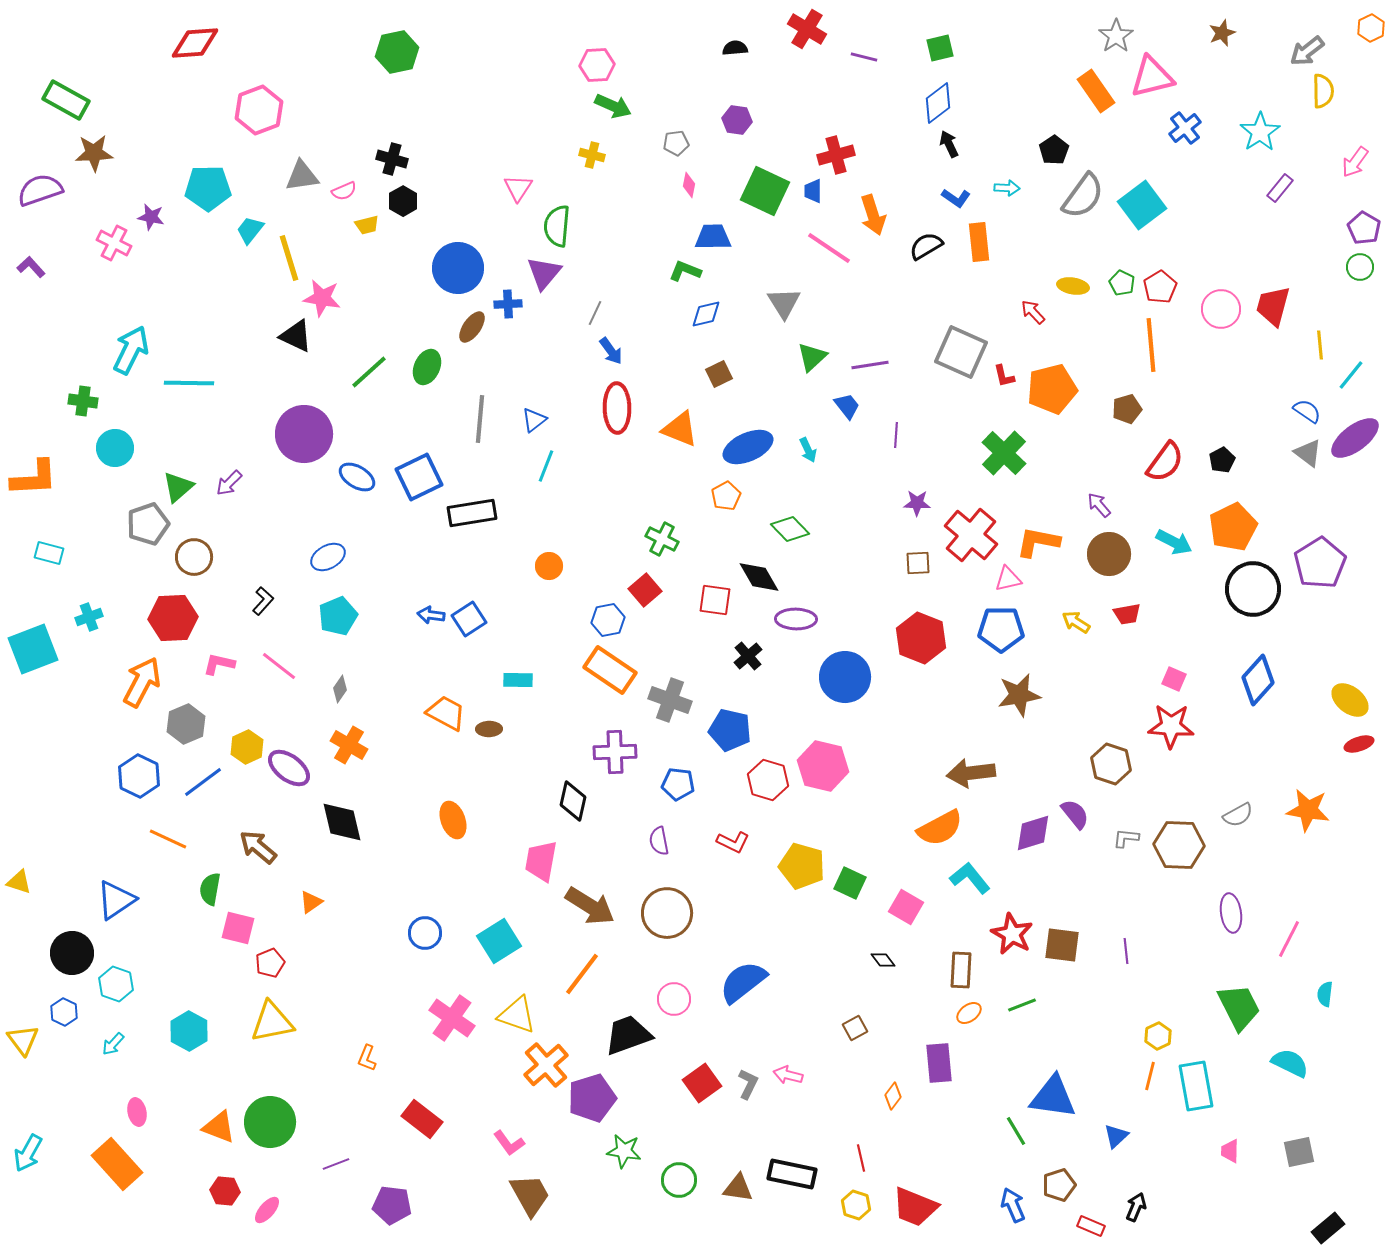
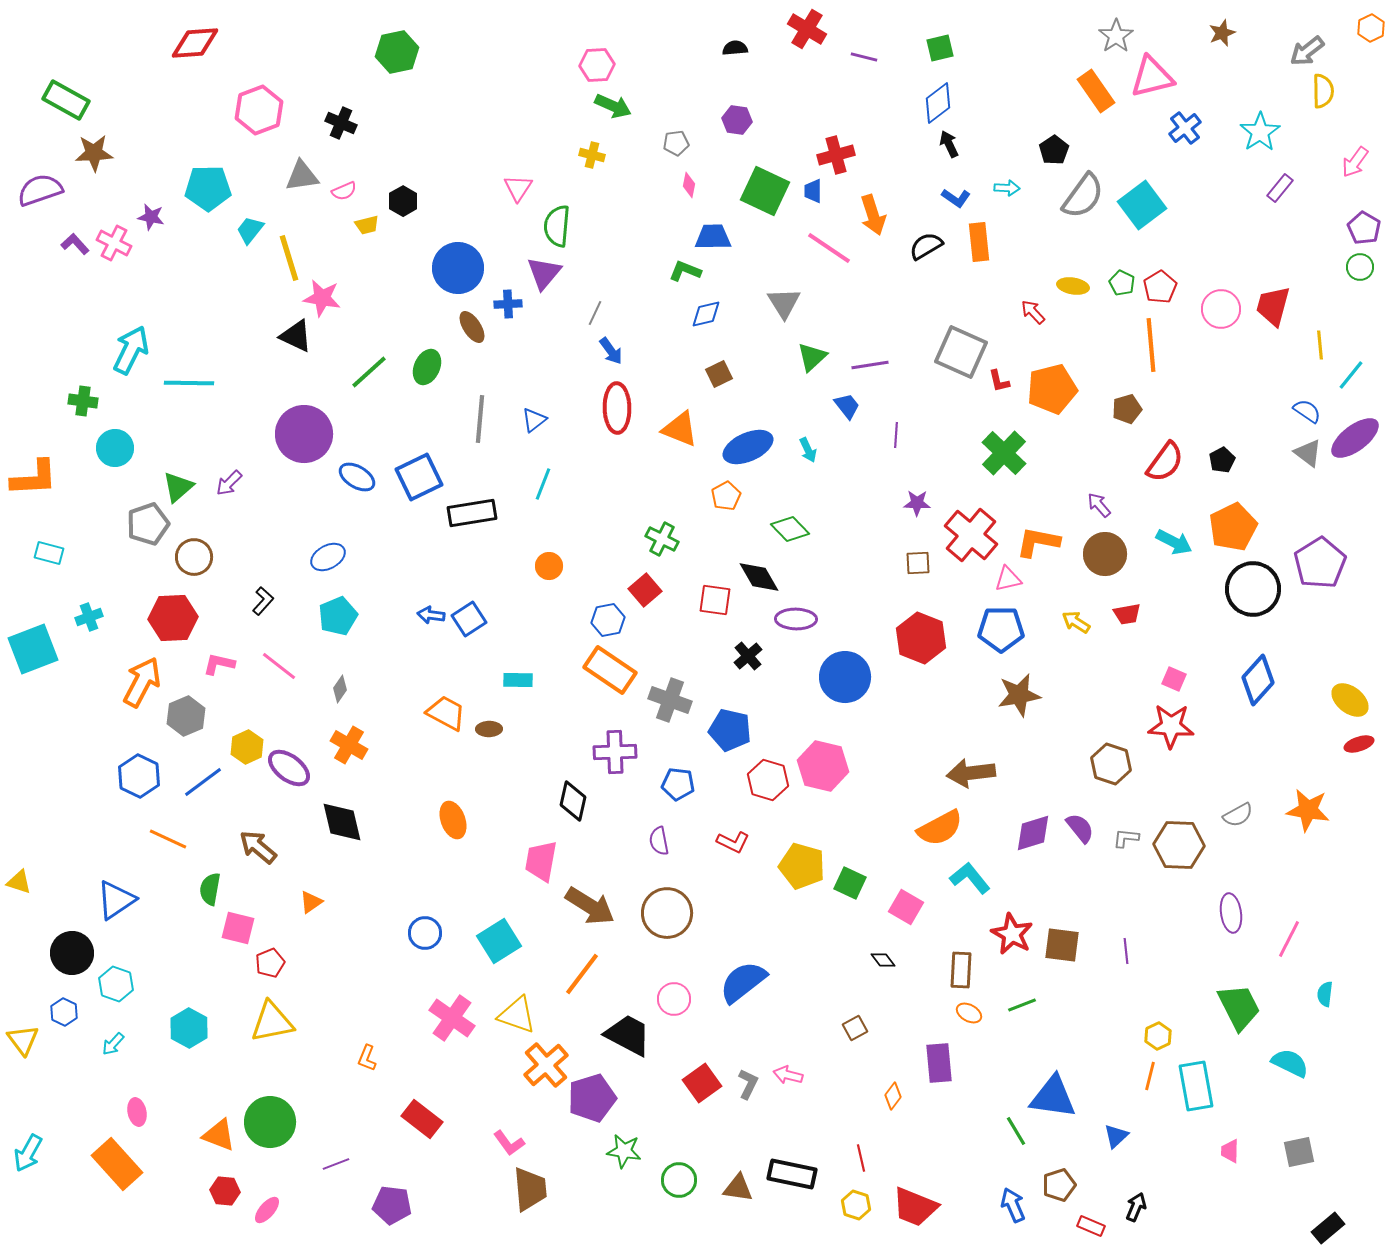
black cross at (392, 159): moved 51 px left, 36 px up; rotated 8 degrees clockwise
purple L-shape at (31, 267): moved 44 px right, 23 px up
brown ellipse at (472, 327): rotated 68 degrees counterclockwise
red L-shape at (1004, 376): moved 5 px left, 5 px down
cyan line at (546, 466): moved 3 px left, 18 px down
brown circle at (1109, 554): moved 4 px left
gray hexagon at (186, 724): moved 8 px up
purple semicircle at (1075, 814): moved 5 px right, 14 px down
orange ellipse at (969, 1013): rotated 65 degrees clockwise
cyan hexagon at (189, 1031): moved 3 px up
black trapezoid at (628, 1035): rotated 48 degrees clockwise
orange triangle at (219, 1127): moved 8 px down
brown trapezoid at (530, 1195): moved 6 px up; rotated 24 degrees clockwise
